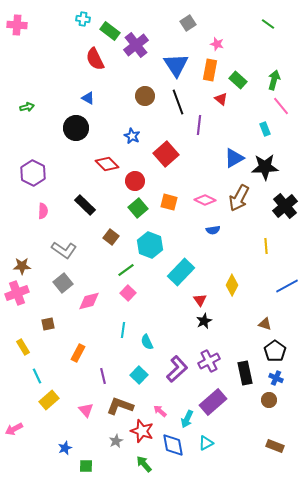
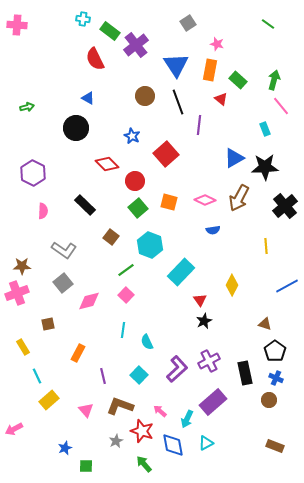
pink square at (128, 293): moved 2 px left, 2 px down
